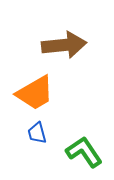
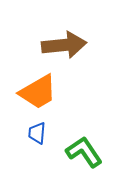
orange trapezoid: moved 3 px right, 1 px up
blue trapezoid: rotated 20 degrees clockwise
